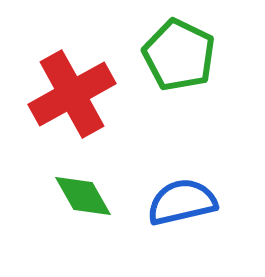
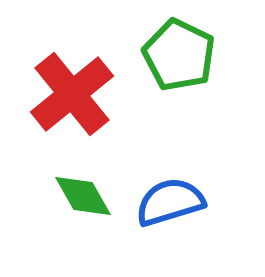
red cross: rotated 10 degrees counterclockwise
blue semicircle: moved 12 px left; rotated 4 degrees counterclockwise
